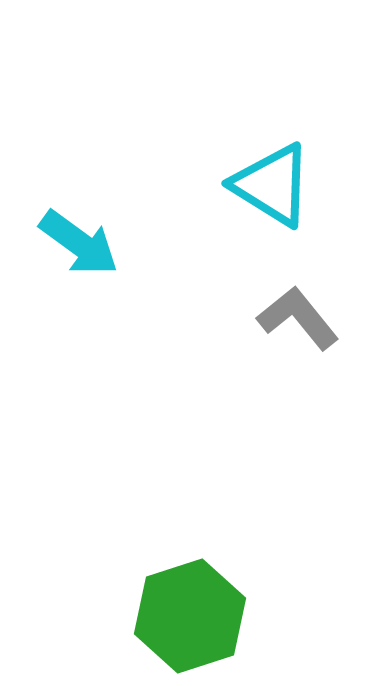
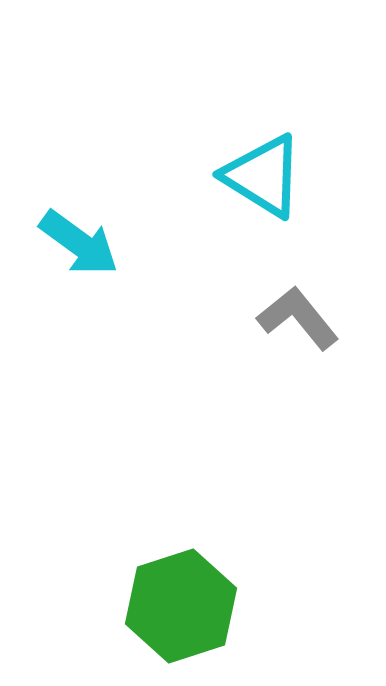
cyan triangle: moved 9 px left, 9 px up
green hexagon: moved 9 px left, 10 px up
